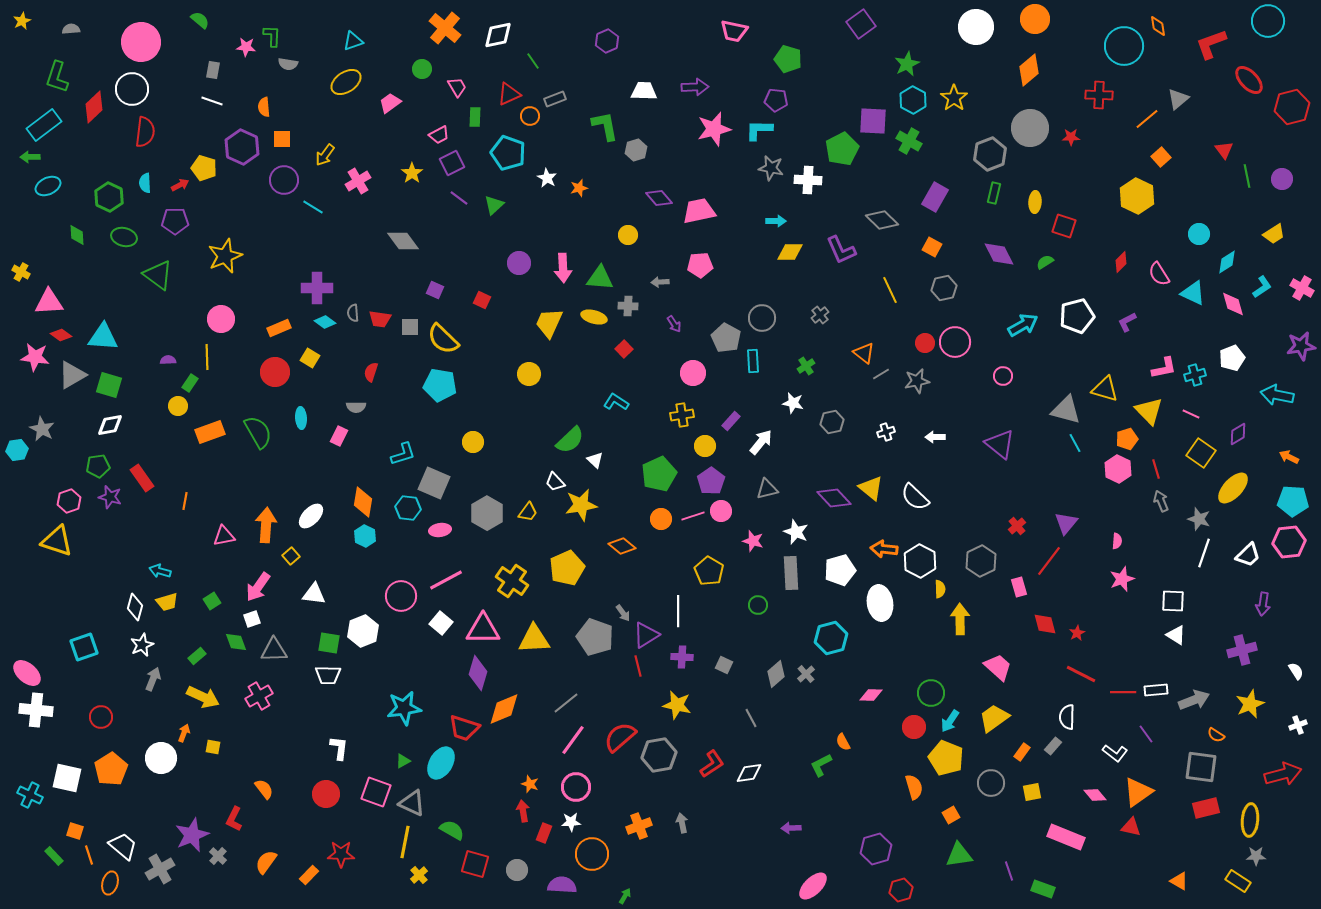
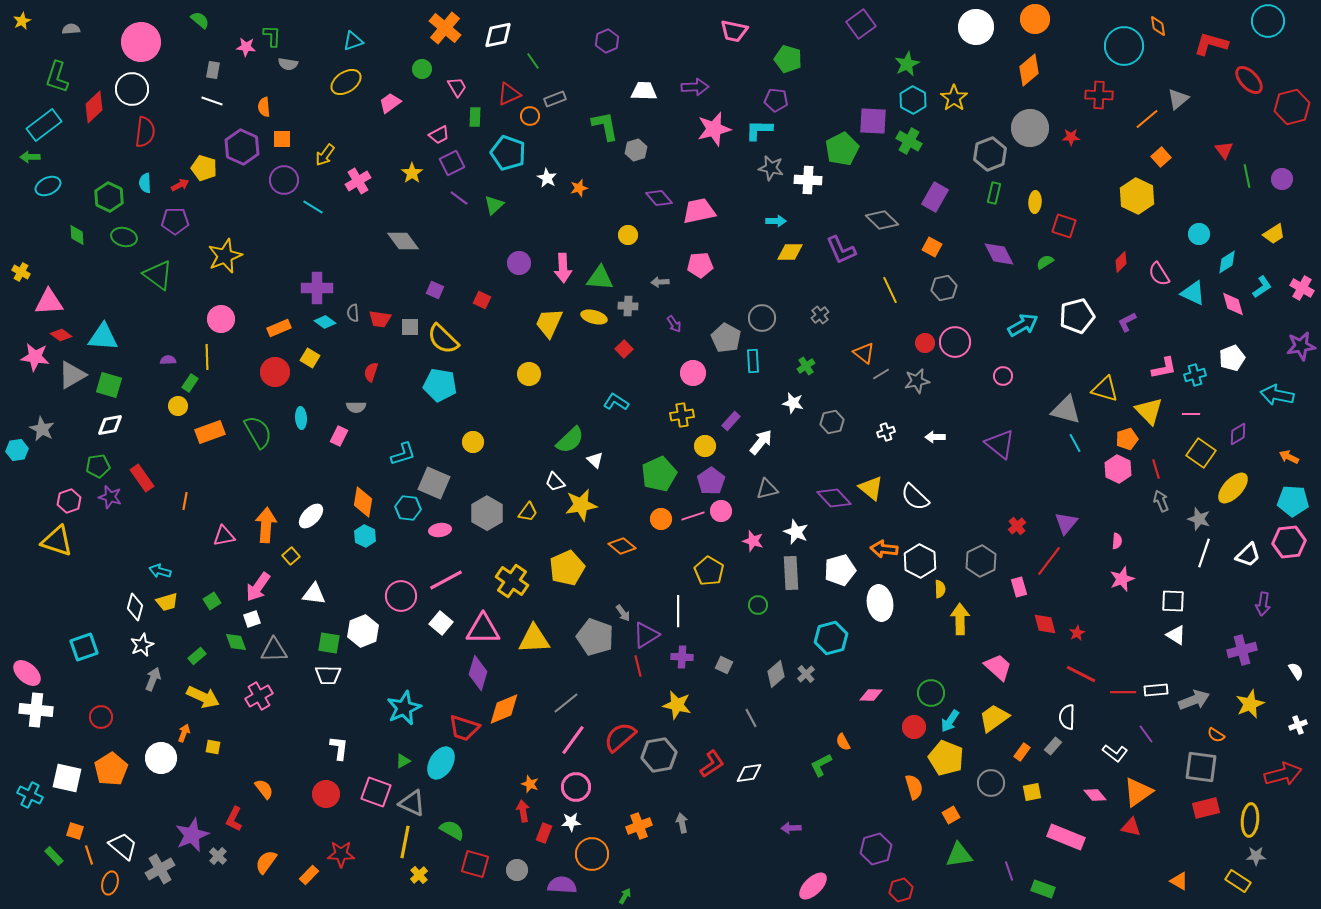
red L-shape at (1211, 44): rotated 36 degrees clockwise
pink line at (1191, 414): rotated 24 degrees counterclockwise
cyan star at (404, 708): rotated 16 degrees counterclockwise
